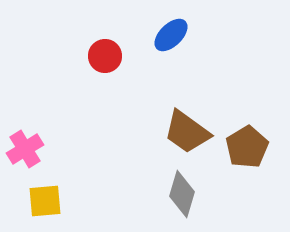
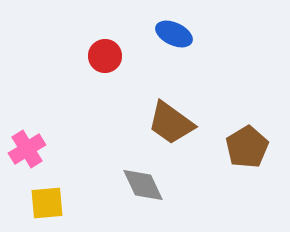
blue ellipse: moved 3 px right, 1 px up; rotated 69 degrees clockwise
brown trapezoid: moved 16 px left, 9 px up
pink cross: moved 2 px right
gray diamond: moved 39 px left, 9 px up; rotated 42 degrees counterclockwise
yellow square: moved 2 px right, 2 px down
